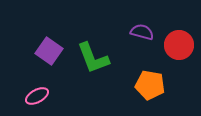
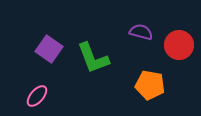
purple semicircle: moved 1 px left
purple square: moved 2 px up
pink ellipse: rotated 20 degrees counterclockwise
